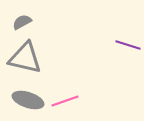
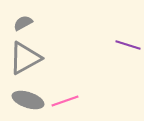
gray semicircle: moved 1 px right, 1 px down
gray triangle: rotated 42 degrees counterclockwise
